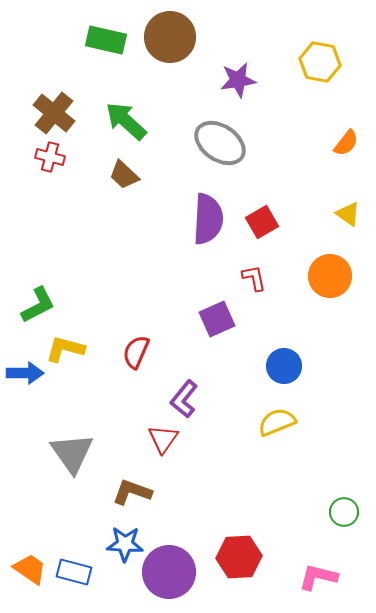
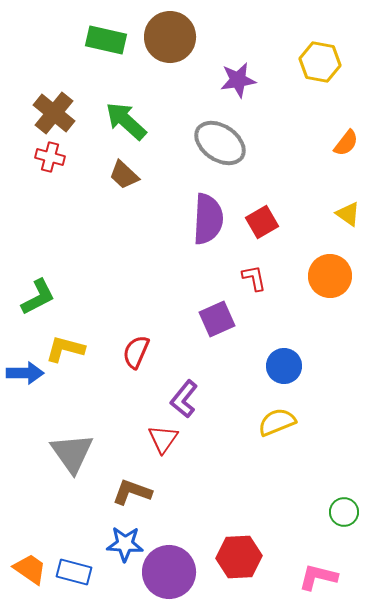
green L-shape: moved 8 px up
